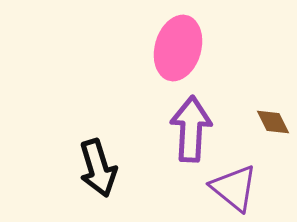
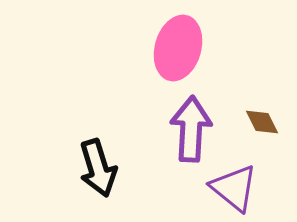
brown diamond: moved 11 px left
